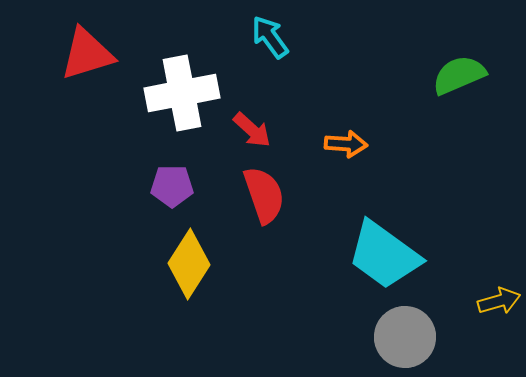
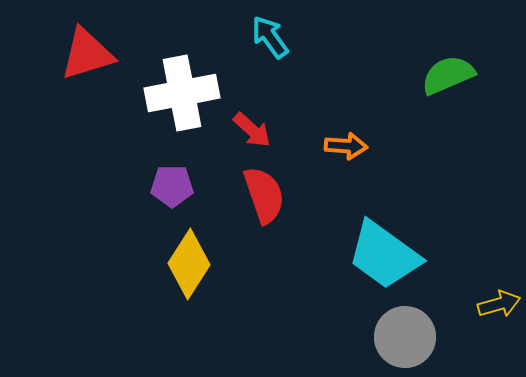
green semicircle: moved 11 px left
orange arrow: moved 2 px down
yellow arrow: moved 3 px down
